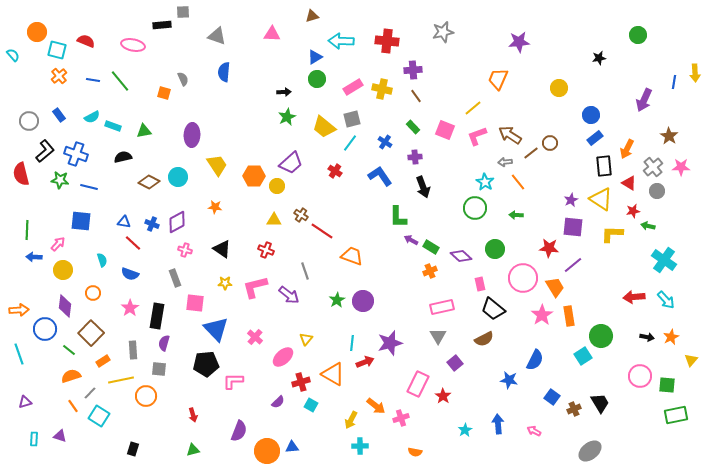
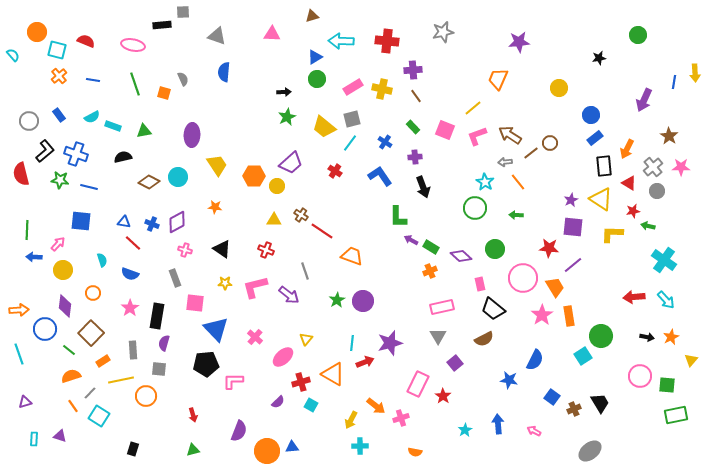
green line at (120, 81): moved 15 px right, 3 px down; rotated 20 degrees clockwise
